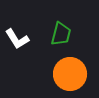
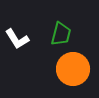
orange circle: moved 3 px right, 5 px up
